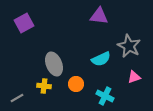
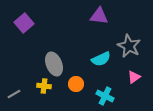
purple square: rotated 12 degrees counterclockwise
pink triangle: rotated 16 degrees counterclockwise
gray line: moved 3 px left, 4 px up
